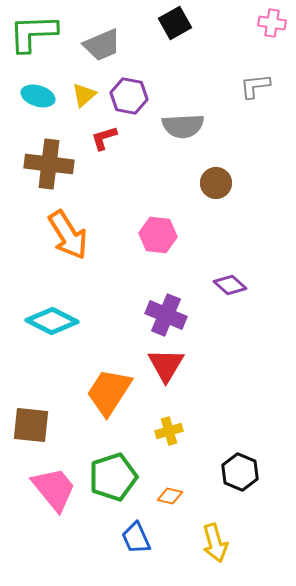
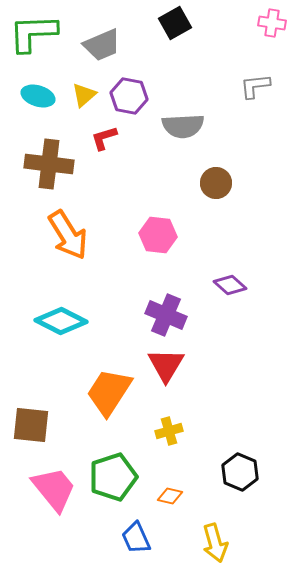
cyan diamond: moved 9 px right
